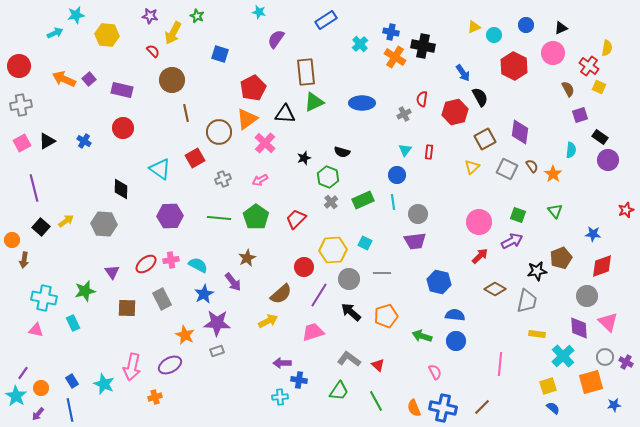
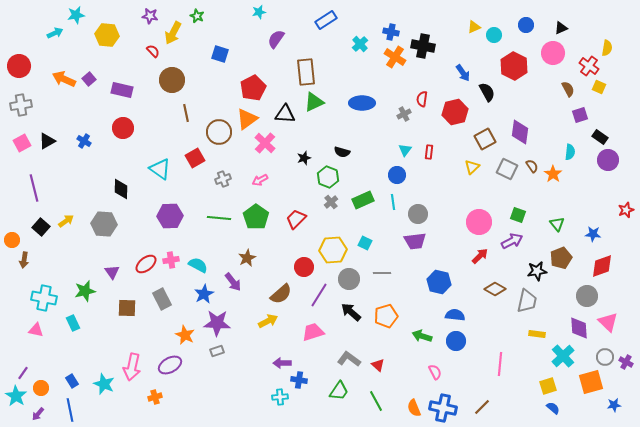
cyan star at (259, 12): rotated 24 degrees counterclockwise
black semicircle at (480, 97): moved 7 px right, 5 px up
cyan semicircle at (571, 150): moved 1 px left, 2 px down
green triangle at (555, 211): moved 2 px right, 13 px down
